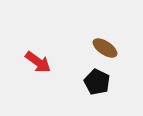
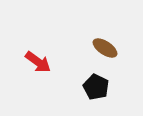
black pentagon: moved 1 px left, 5 px down
